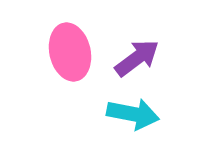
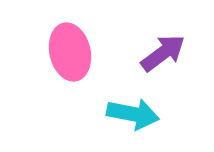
purple arrow: moved 26 px right, 5 px up
